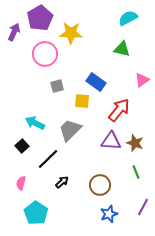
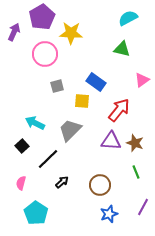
purple pentagon: moved 2 px right, 1 px up
